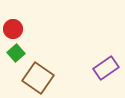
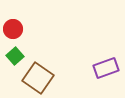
green square: moved 1 px left, 3 px down
purple rectangle: rotated 15 degrees clockwise
